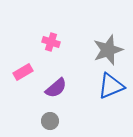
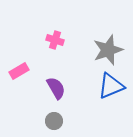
pink cross: moved 4 px right, 2 px up
pink rectangle: moved 4 px left, 1 px up
purple semicircle: rotated 80 degrees counterclockwise
gray circle: moved 4 px right
